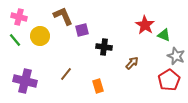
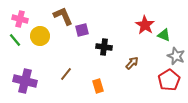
pink cross: moved 1 px right, 2 px down
